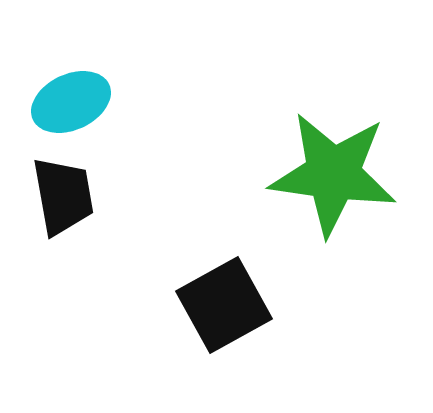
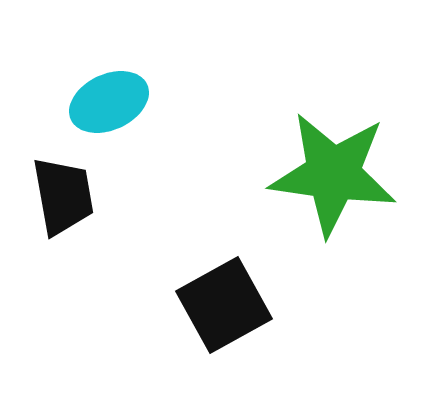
cyan ellipse: moved 38 px right
